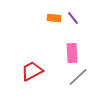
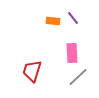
orange rectangle: moved 1 px left, 3 px down
red trapezoid: rotated 45 degrees counterclockwise
